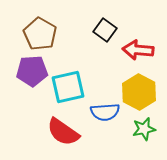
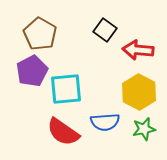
purple pentagon: rotated 24 degrees counterclockwise
cyan square: moved 2 px left, 2 px down; rotated 8 degrees clockwise
blue semicircle: moved 10 px down
